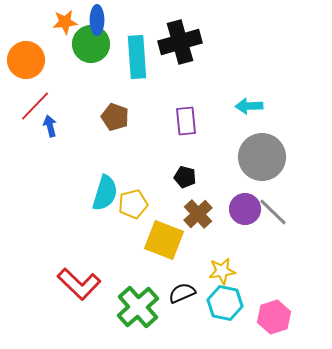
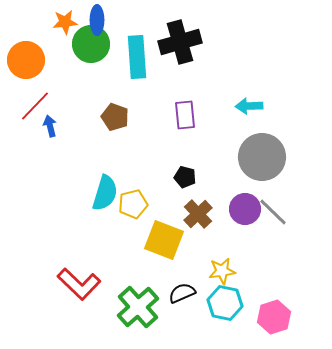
purple rectangle: moved 1 px left, 6 px up
